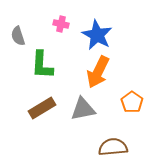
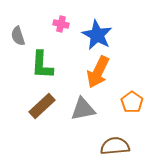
brown rectangle: moved 2 px up; rotated 12 degrees counterclockwise
brown semicircle: moved 2 px right, 1 px up
